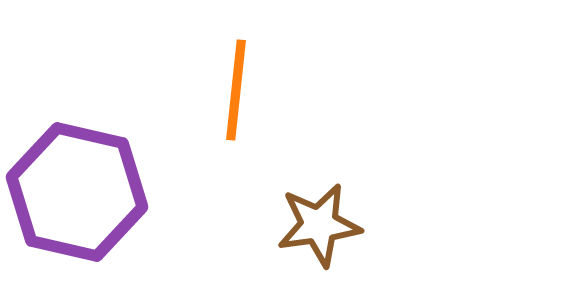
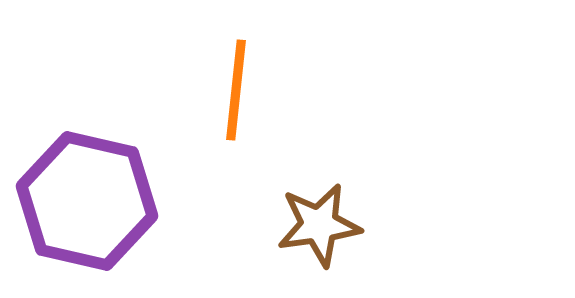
purple hexagon: moved 10 px right, 9 px down
